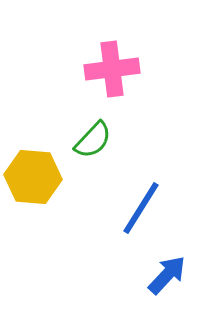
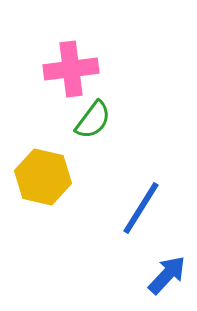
pink cross: moved 41 px left
green semicircle: moved 20 px up; rotated 6 degrees counterclockwise
yellow hexagon: moved 10 px right; rotated 8 degrees clockwise
